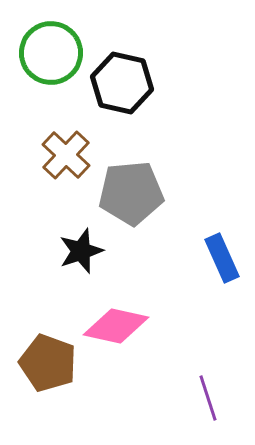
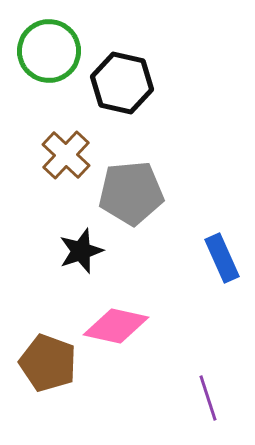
green circle: moved 2 px left, 2 px up
